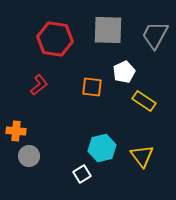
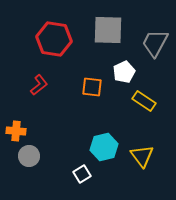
gray trapezoid: moved 8 px down
red hexagon: moved 1 px left
cyan hexagon: moved 2 px right, 1 px up
